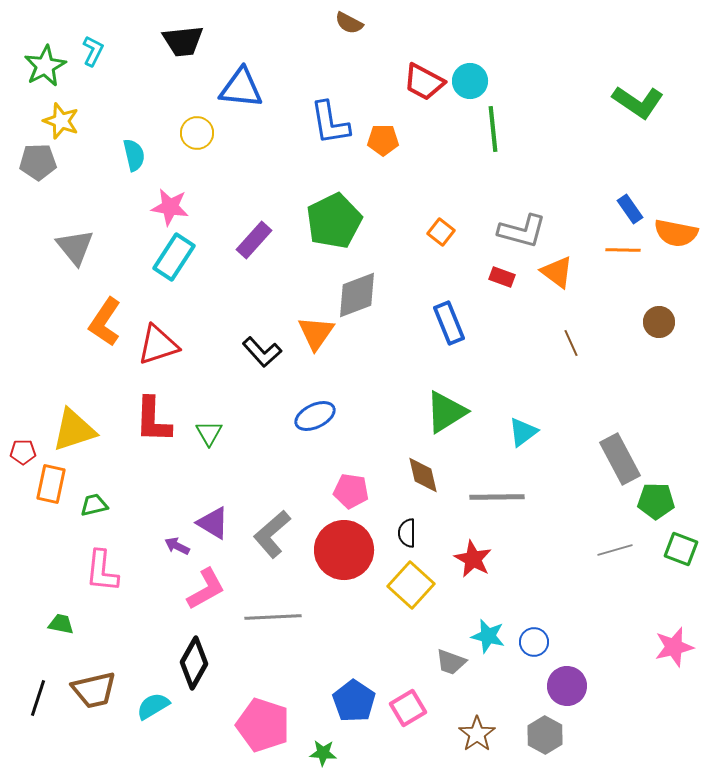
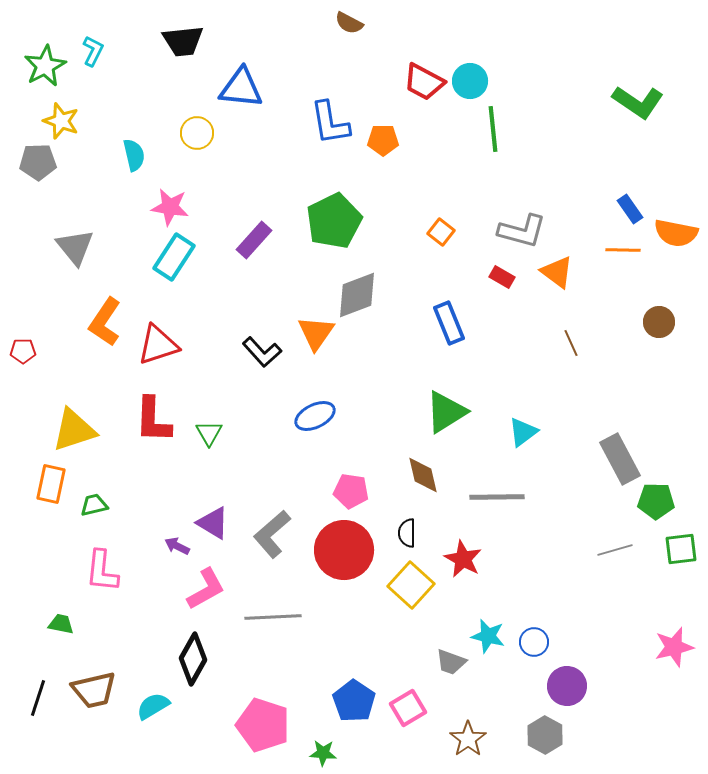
red rectangle at (502, 277): rotated 10 degrees clockwise
red pentagon at (23, 452): moved 101 px up
green square at (681, 549): rotated 28 degrees counterclockwise
red star at (473, 559): moved 10 px left
black diamond at (194, 663): moved 1 px left, 4 px up
brown star at (477, 734): moved 9 px left, 5 px down
